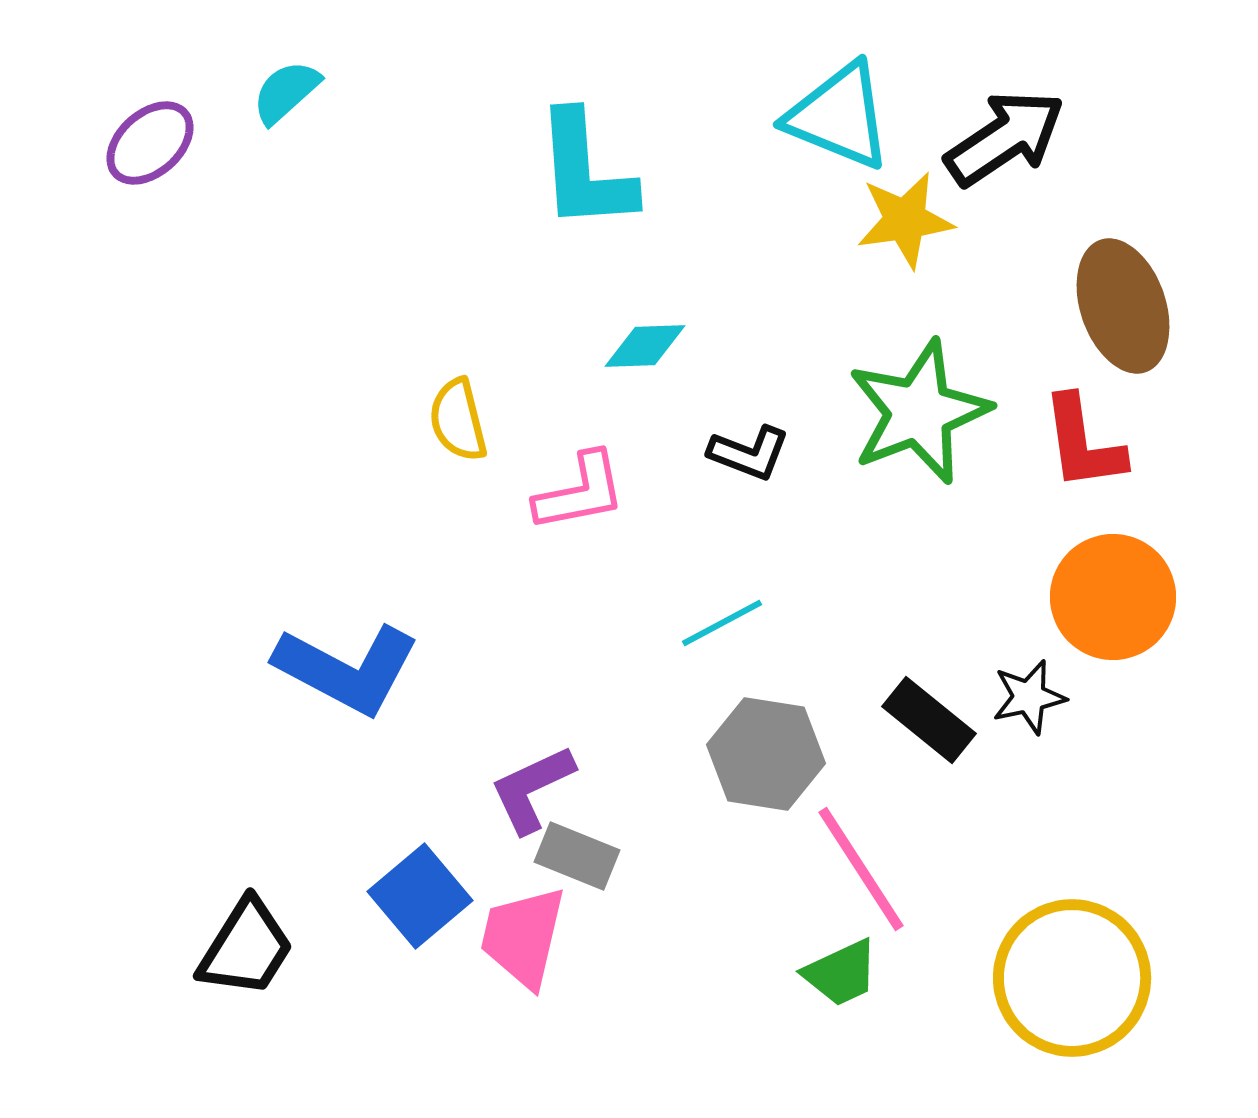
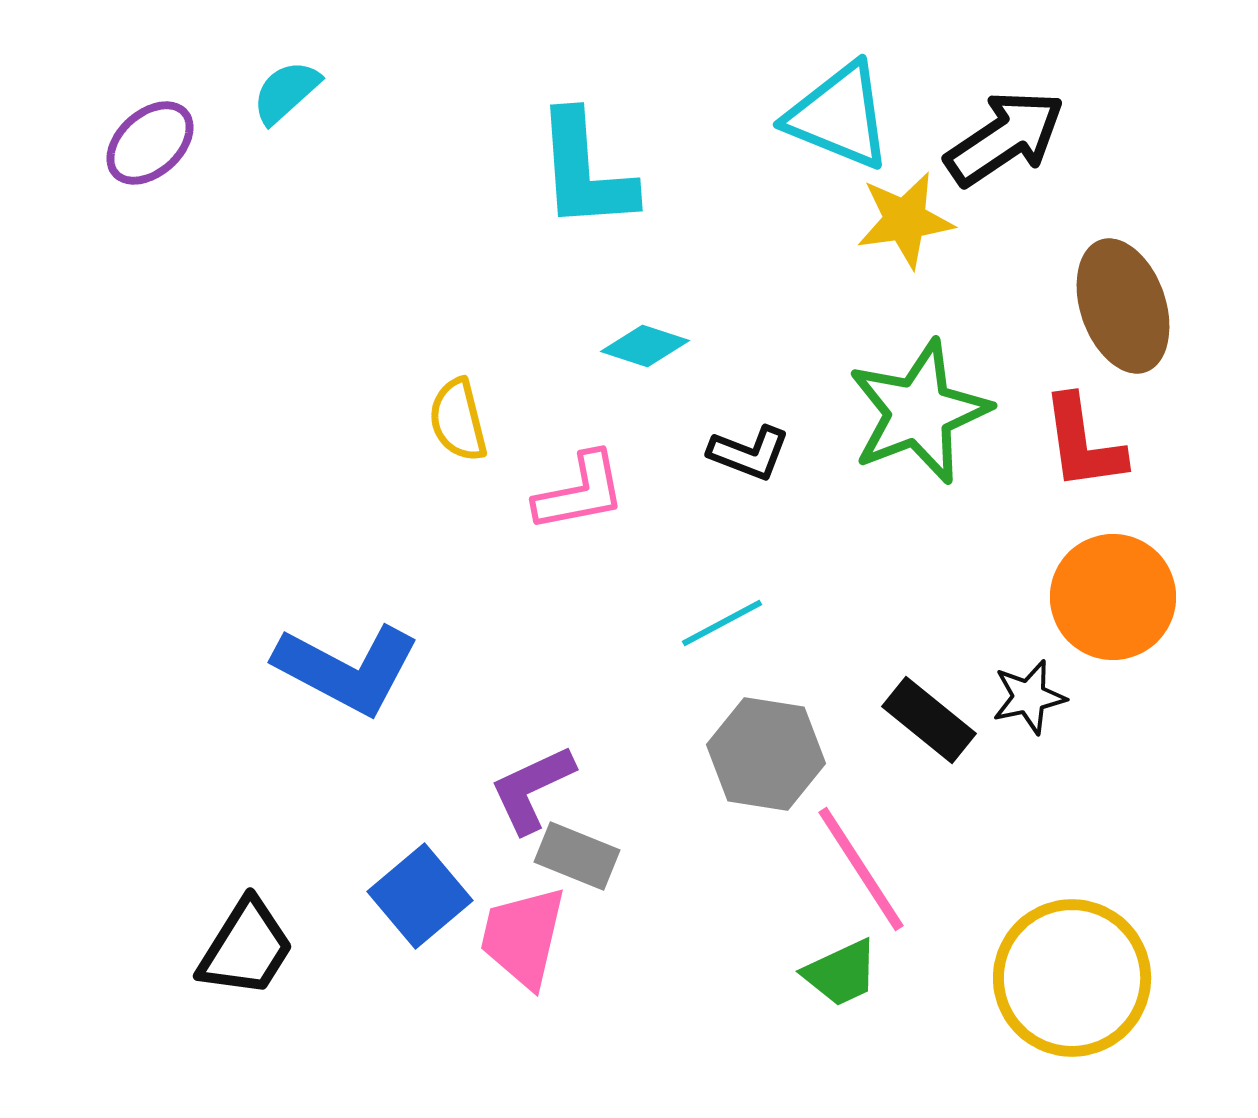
cyan diamond: rotated 20 degrees clockwise
